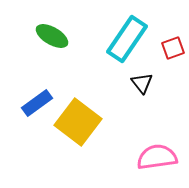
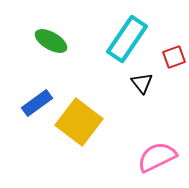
green ellipse: moved 1 px left, 5 px down
red square: moved 1 px right, 9 px down
yellow square: moved 1 px right
pink semicircle: rotated 18 degrees counterclockwise
